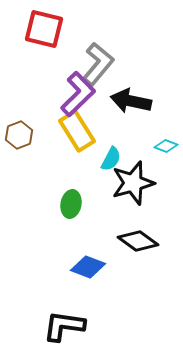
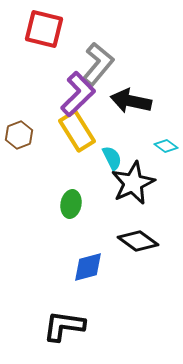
cyan diamond: rotated 15 degrees clockwise
cyan semicircle: moved 1 px right, 1 px up; rotated 55 degrees counterclockwise
black star: rotated 9 degrees counterclockwise
blue diamond: rotated 36 degrees counterclockwise
